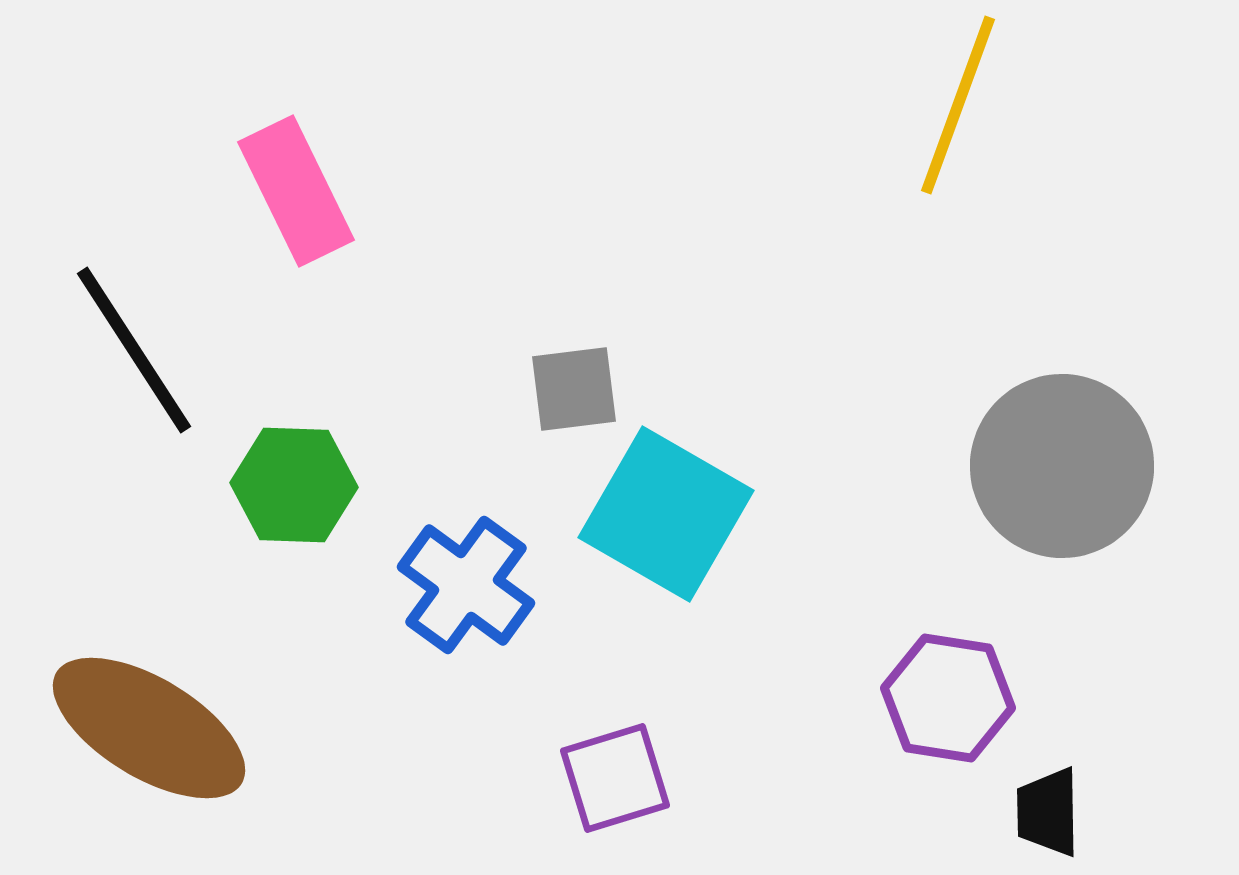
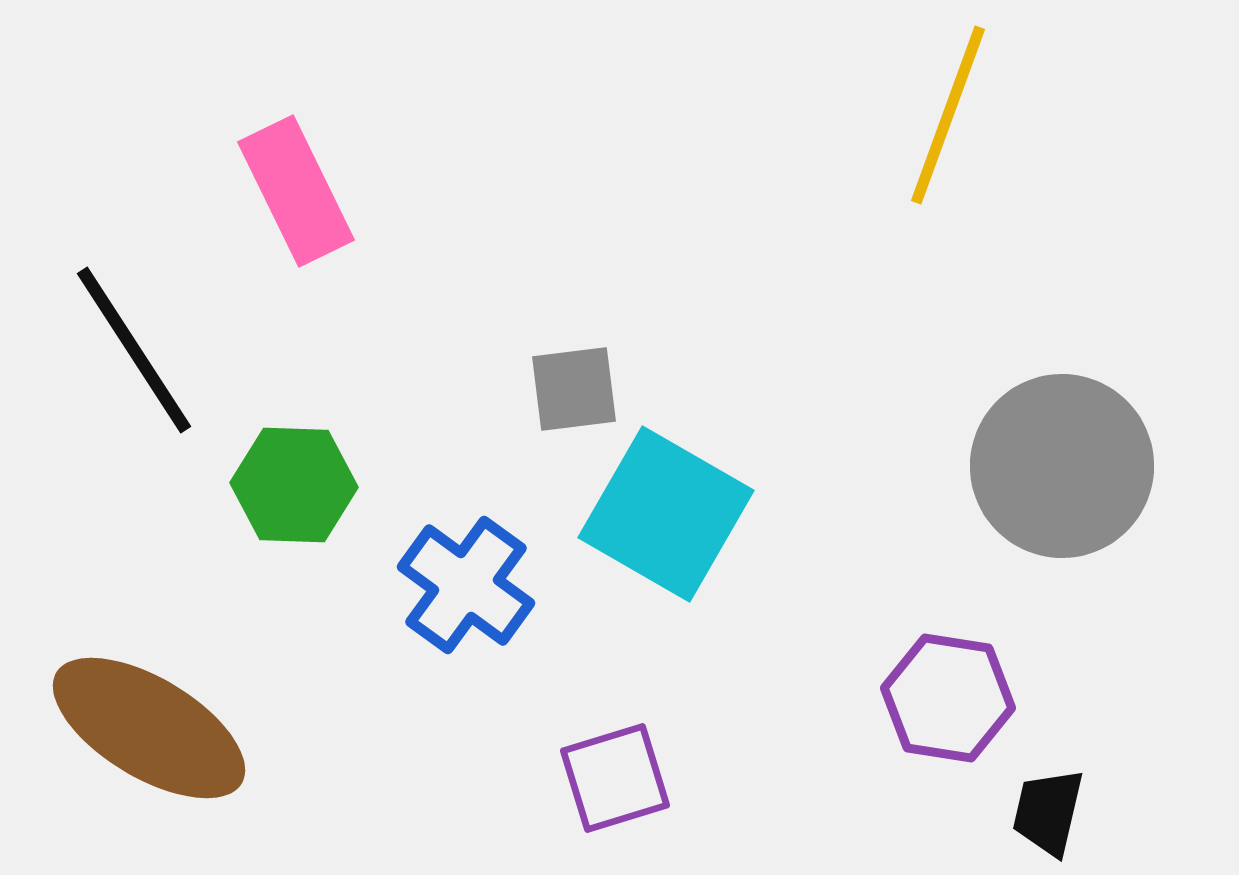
yellow line: moved 10 px left, 10 px down
black trapezoid: rotated 14 degrees clockwise
